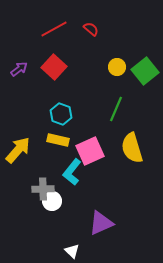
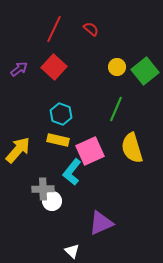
red line: rotated 36 degrees counterclockwise
